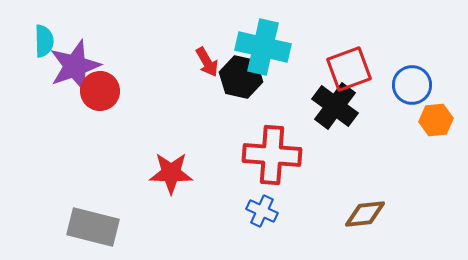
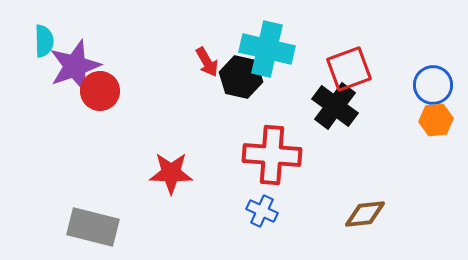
cyan cross: moved 4 px right, 2 px down
blue circle: moved 21 px right
